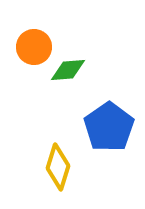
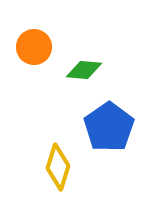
green diamond: moved 16 px right; rotated 9 degrees clockwise
